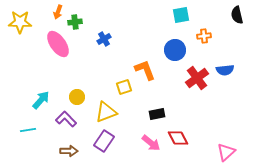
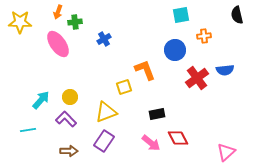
yellow circle: moved 7 px left
